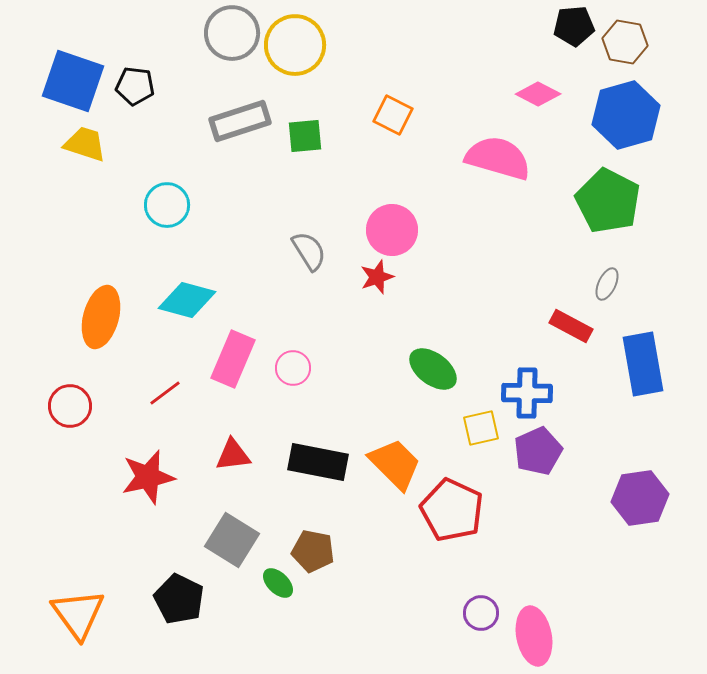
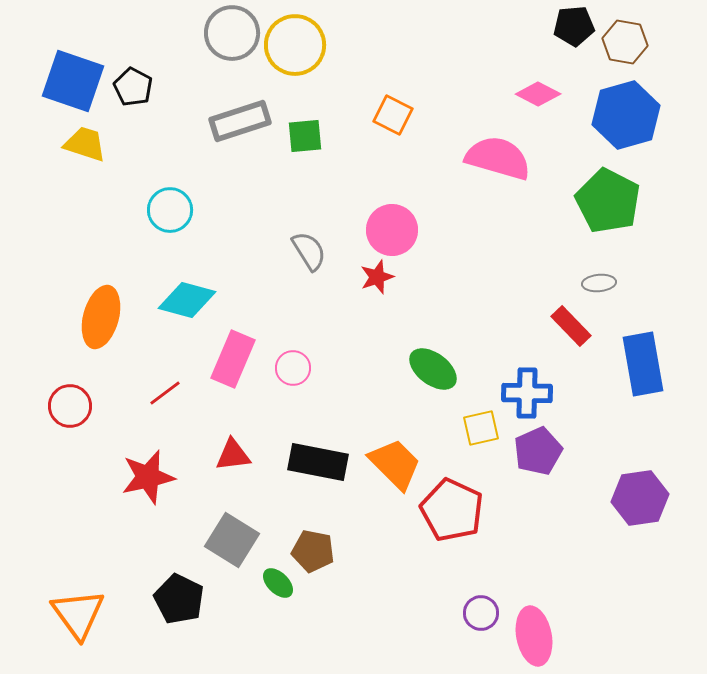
black pentagon at (135, 86): moved 2 px left, 1 px down; rotated 21 degrees clockwise
cyan circle at (167, 205): moved 3 px right, 5 px down
gray ellipse at (607, 284): moved 8 px left, 1 px up; rotated 60 degrees clockwise
red rectangle at (571, 326): rotated 18 degrees clockwise
